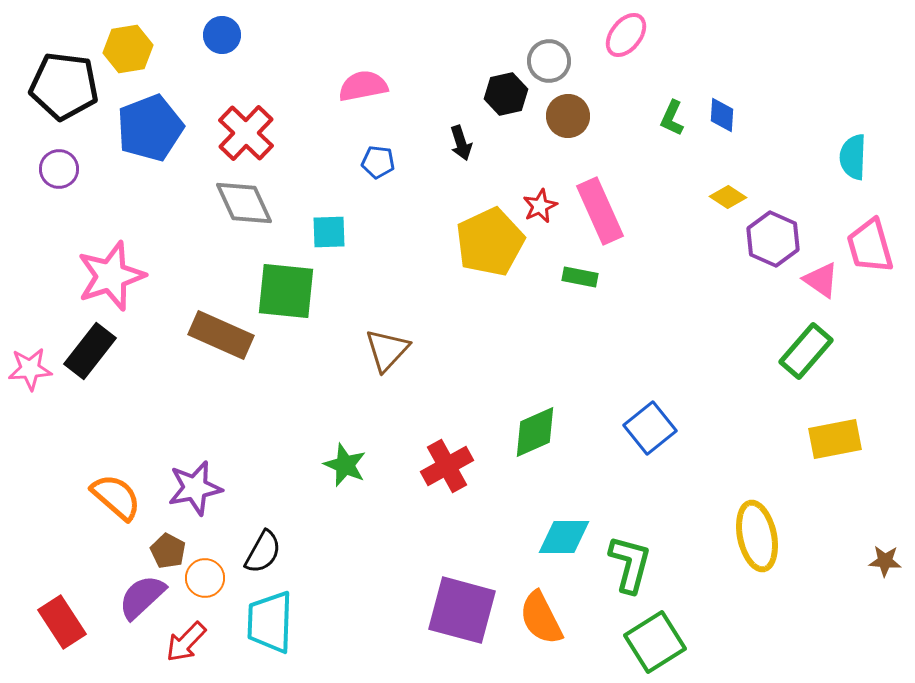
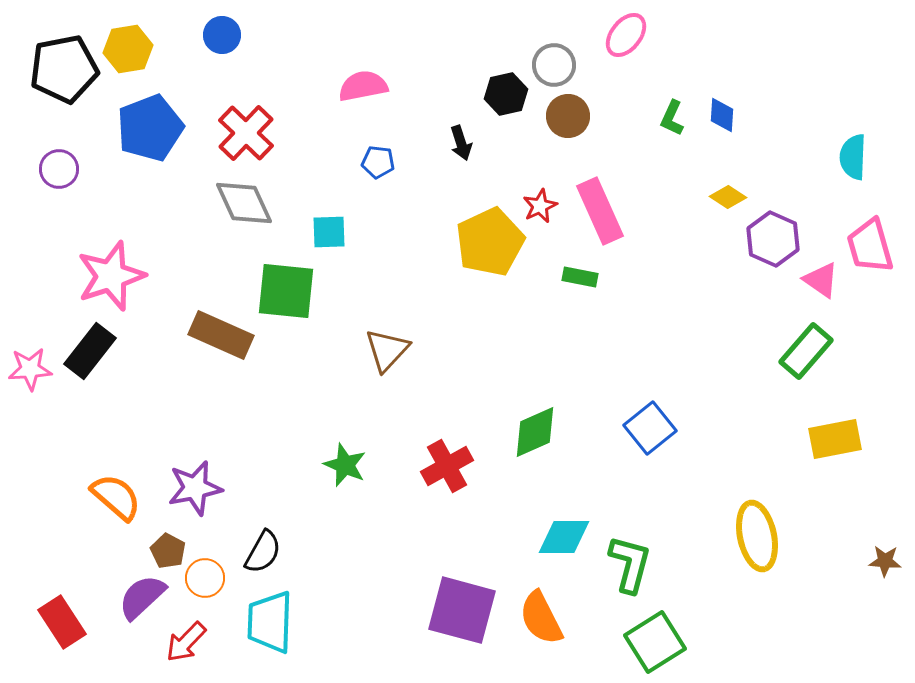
gray circle at (549, 61): moved 5 px right, 4 px down
black pentagon at (64, 86): moved 17 px up; rotated 18 degrees counterclockwise
